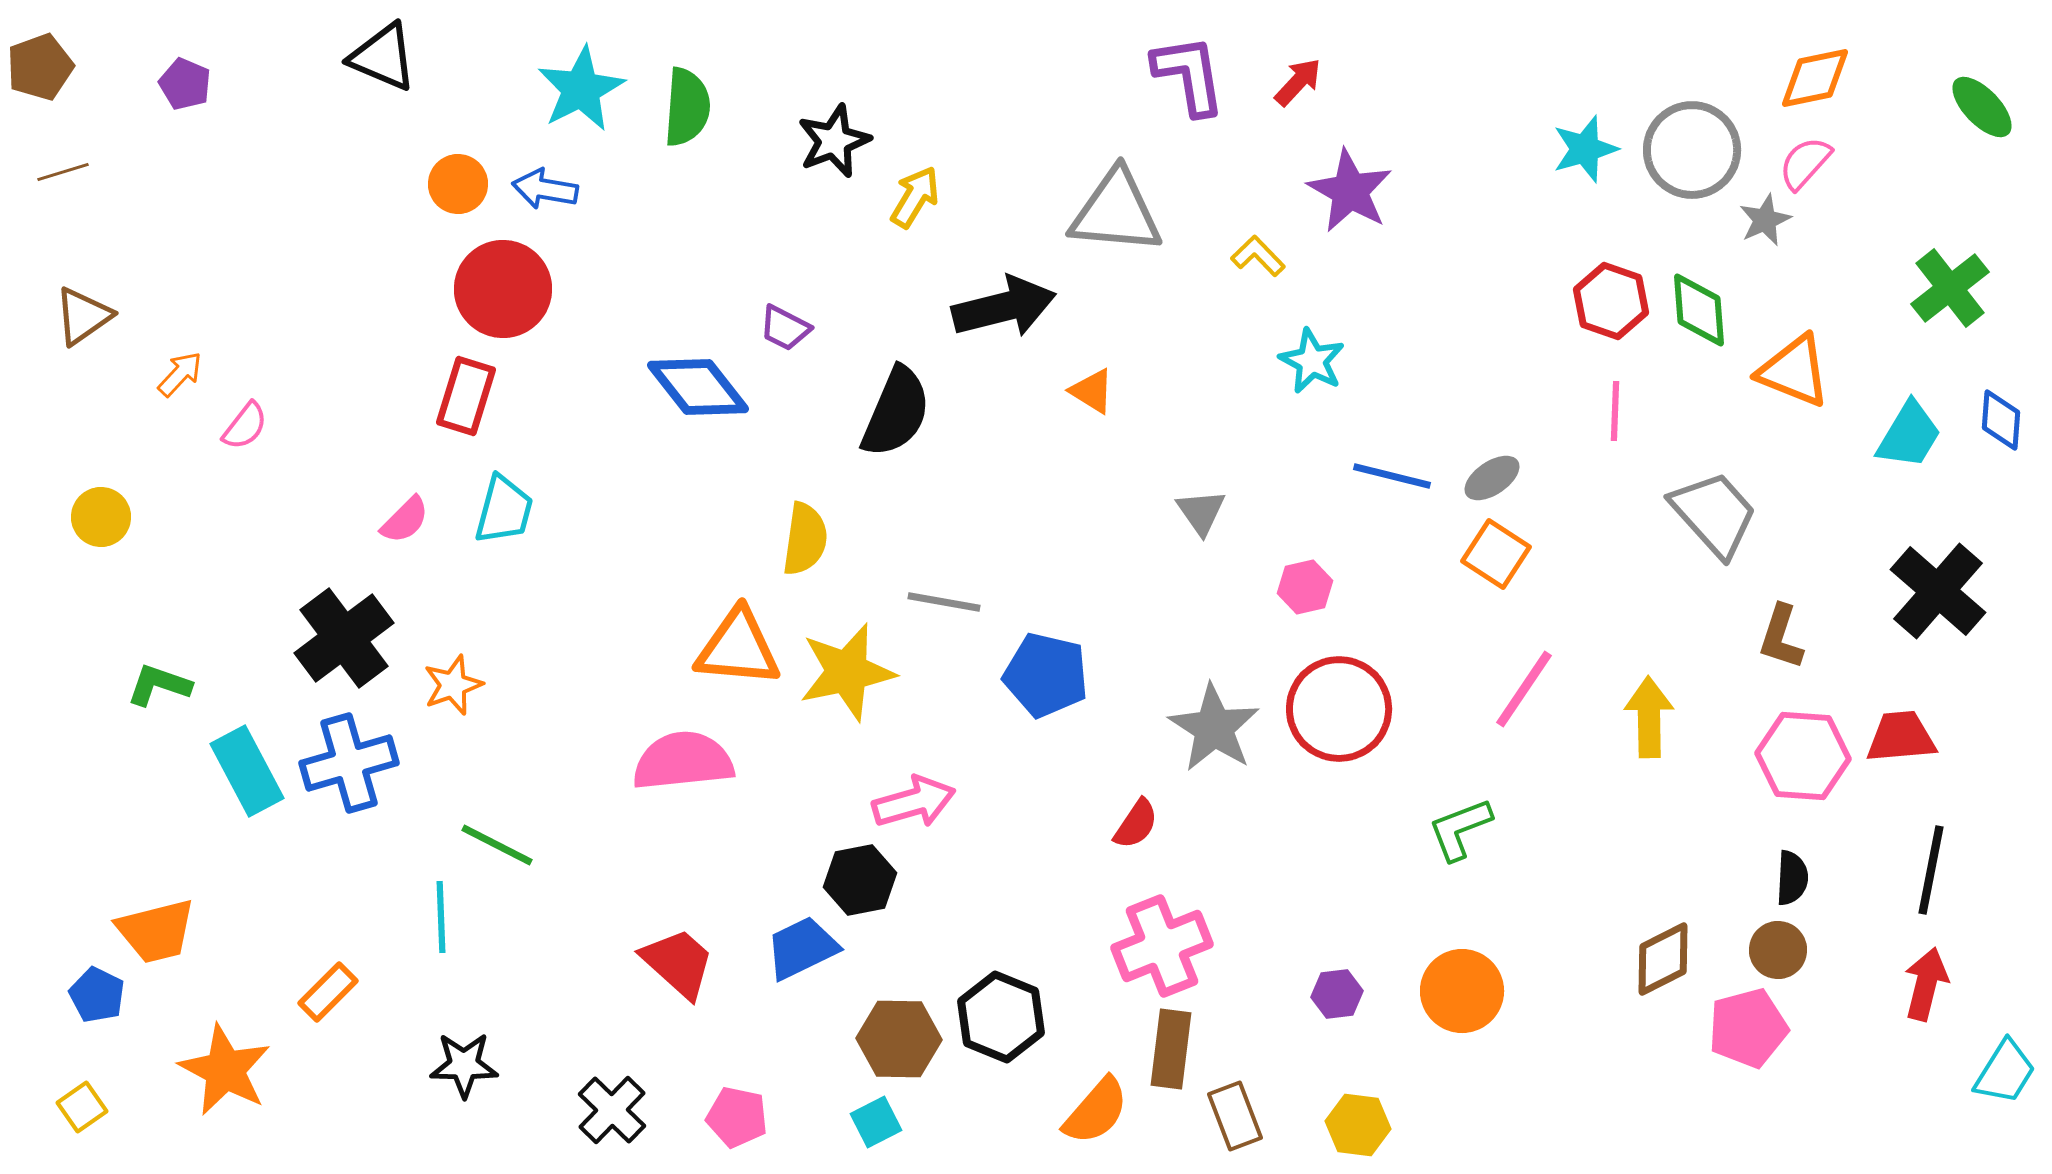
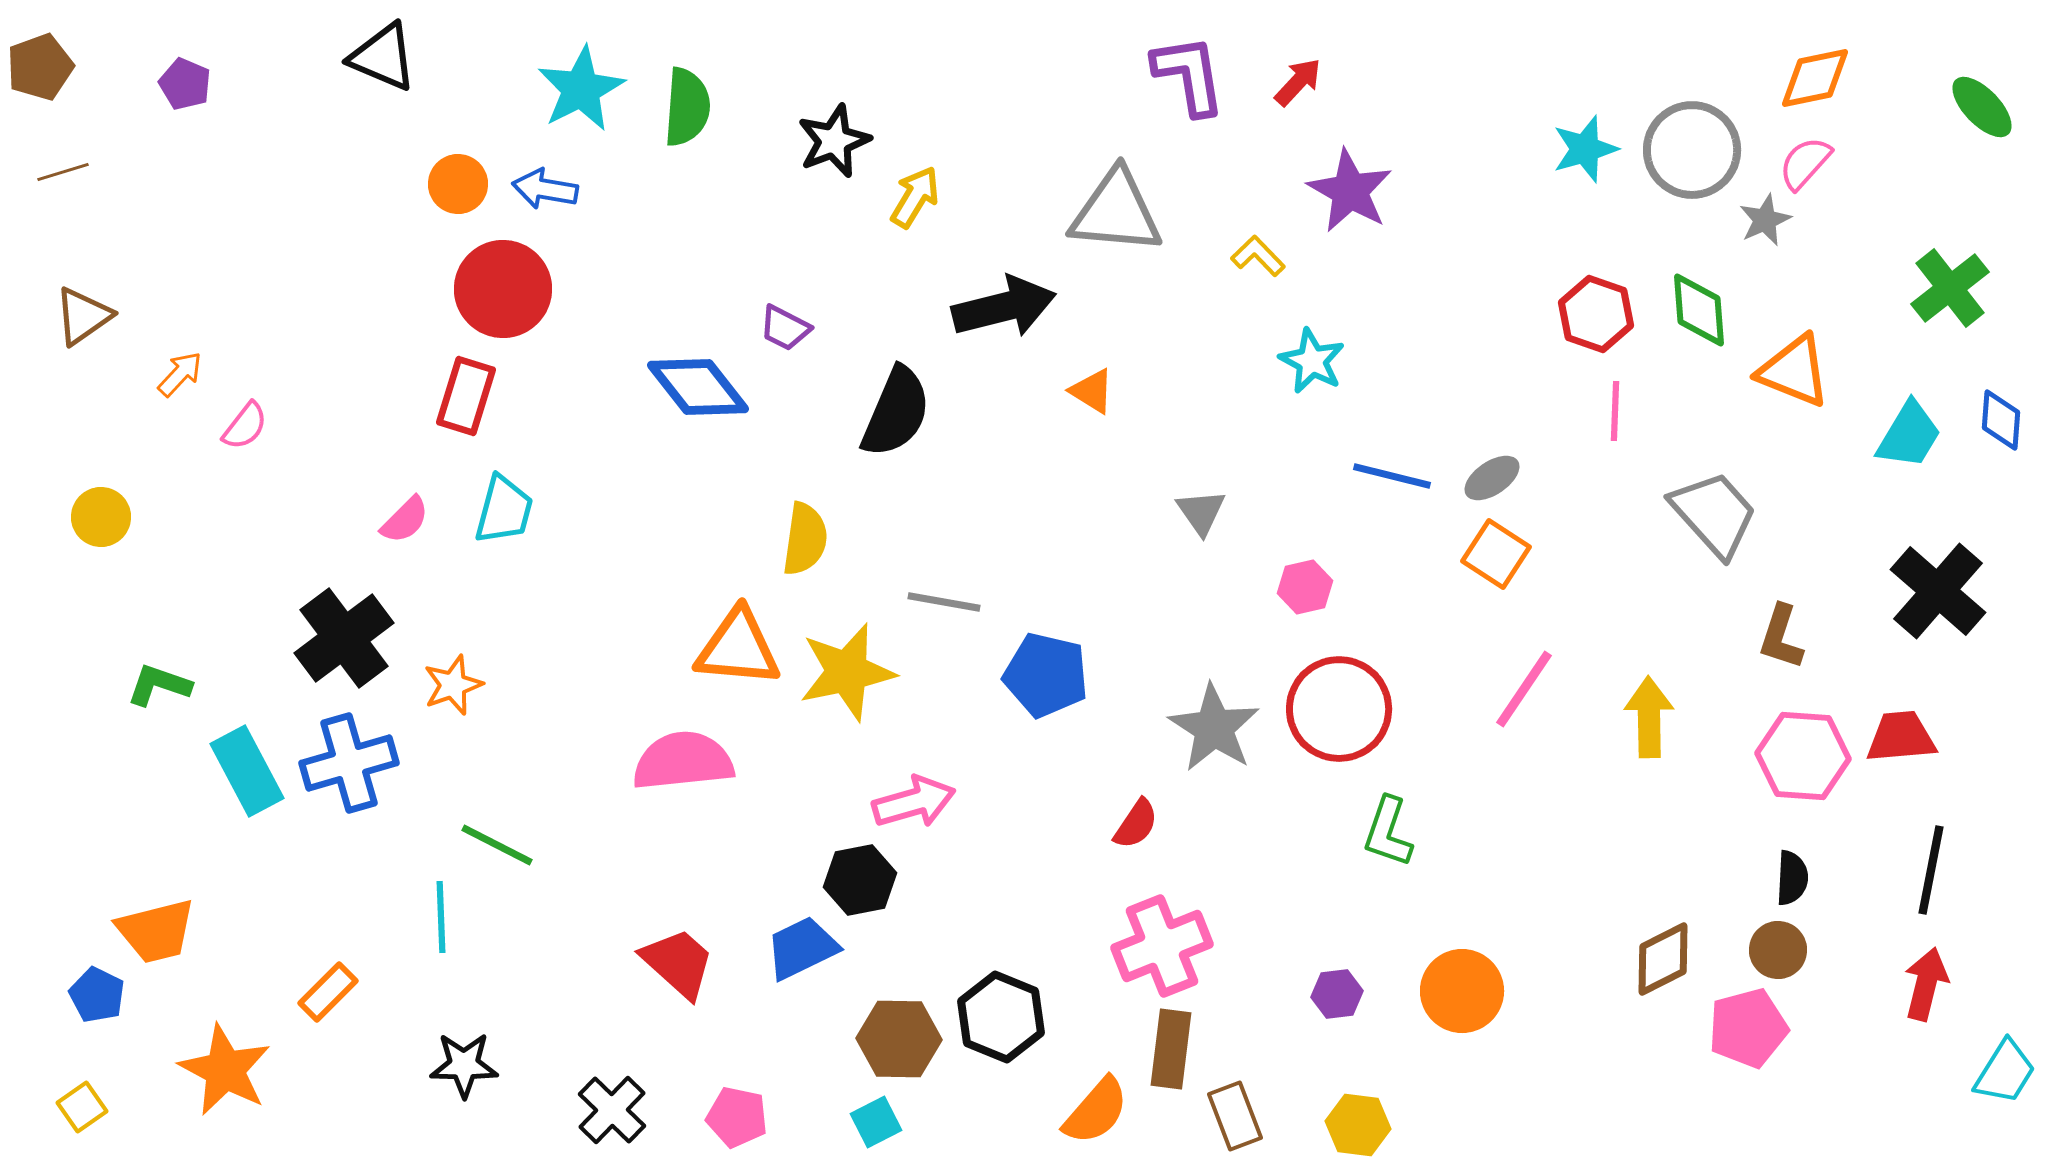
red hexagon at (1611, 301): moved 15 px left, 13 px down
green L-shape at (1460, 829): moved 72 px left, 3 px down; rotated 50 degrees counterclockwise
